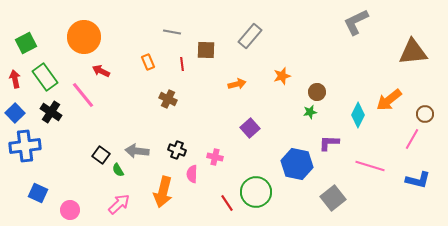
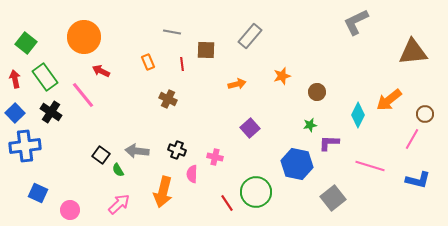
green square at (26, 43): rotated 25 degrees counterclockwise
green star at (310, 112): moved 13 px down
